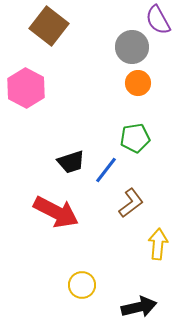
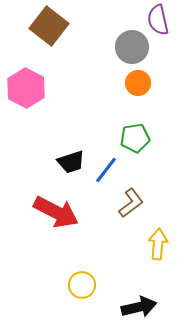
purple semicircle: rotated 16 degrees clockwise
